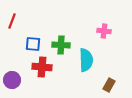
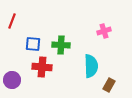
pink cross: rotated 24 degrees counterclockwise
cyan semicircle: moved 5 px right, 6 px down
